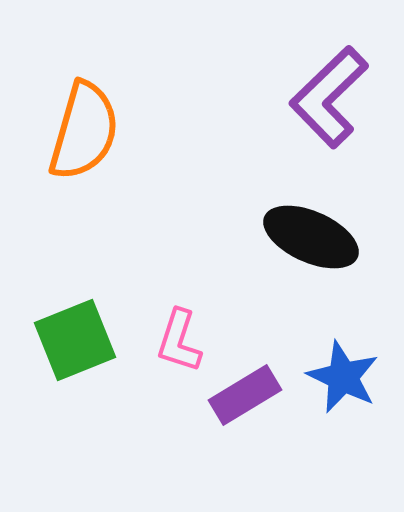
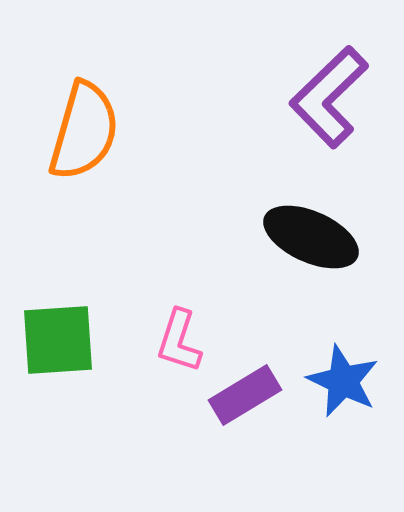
green square: moved 17 px left; rotated 18 degrees clockwise
blue star: moved 4 px down
